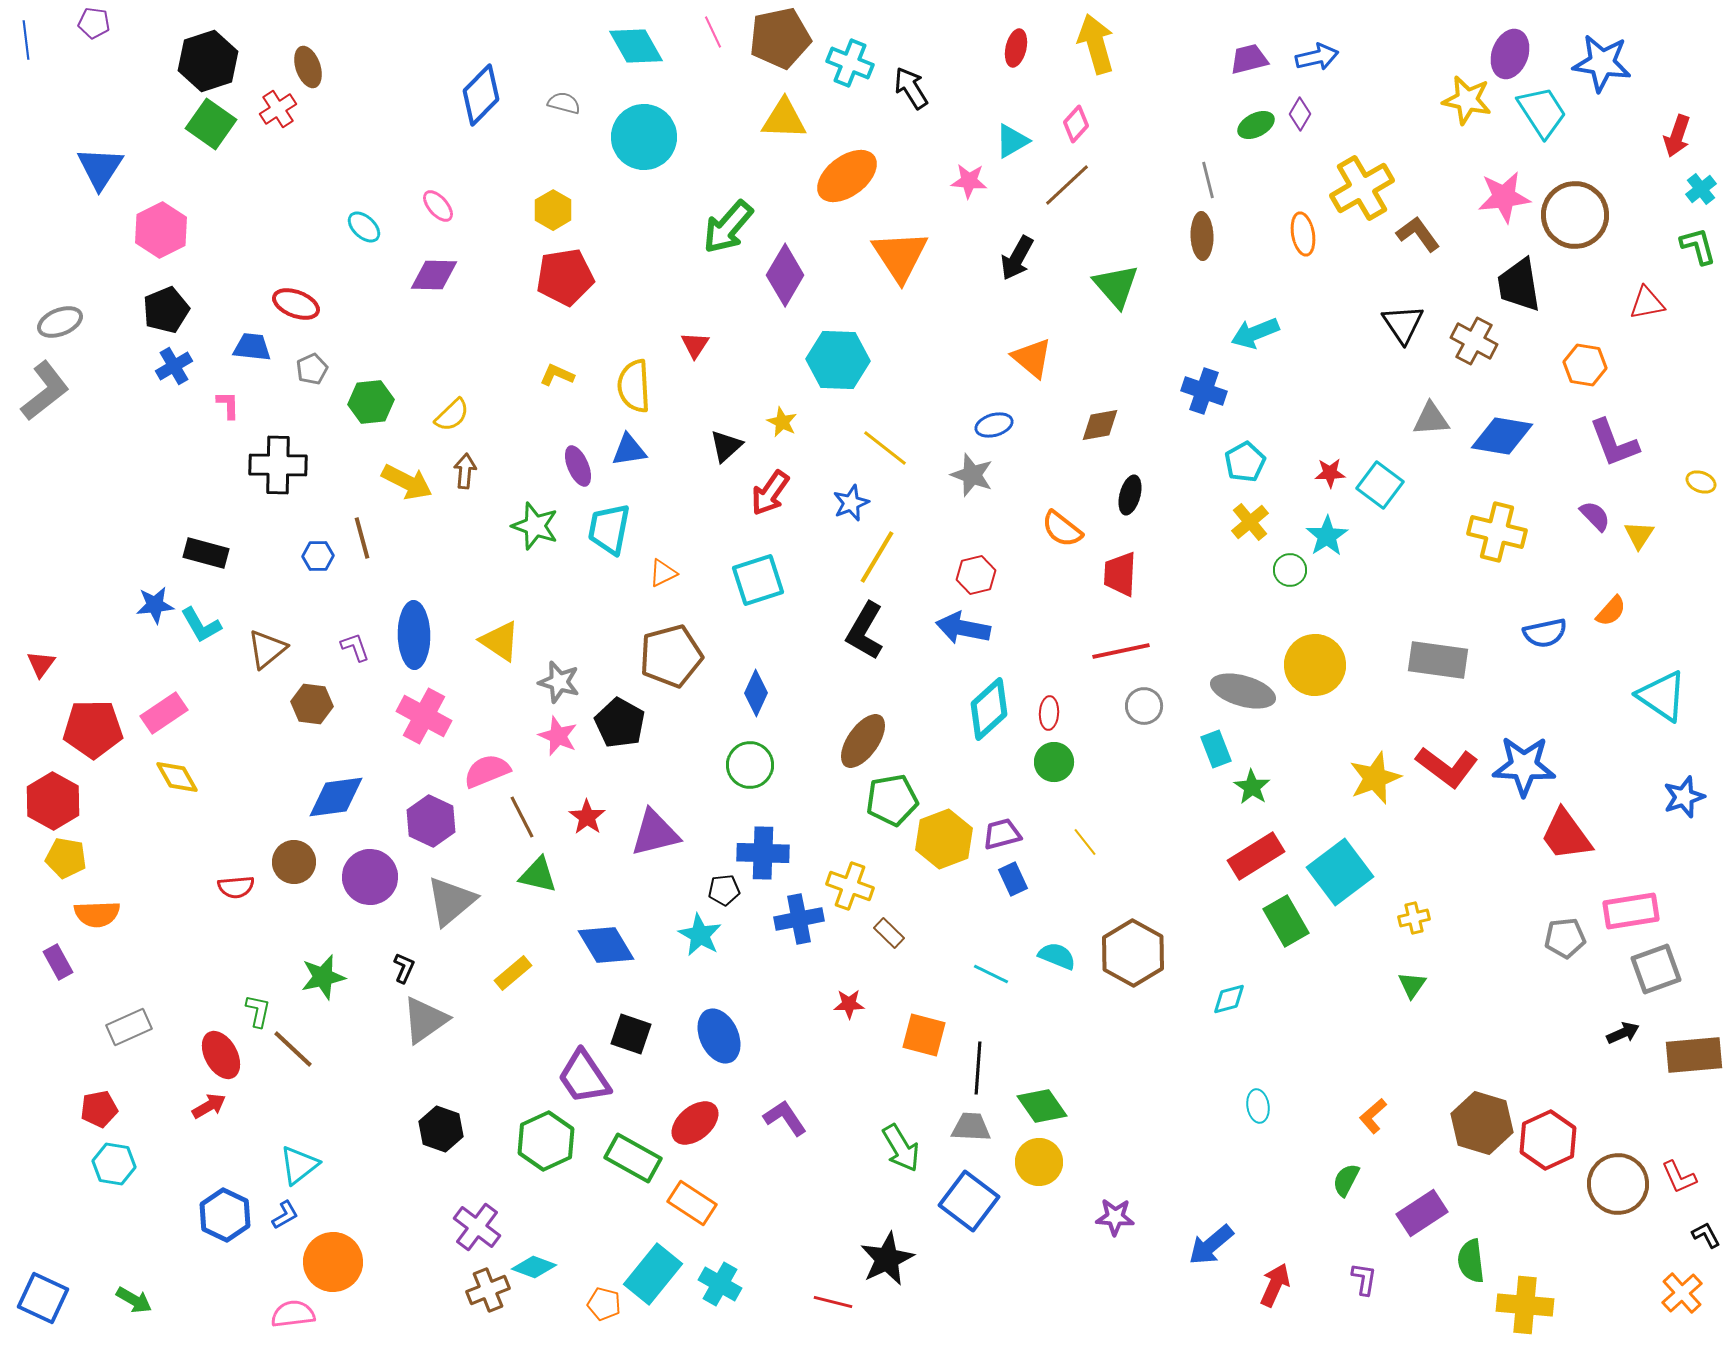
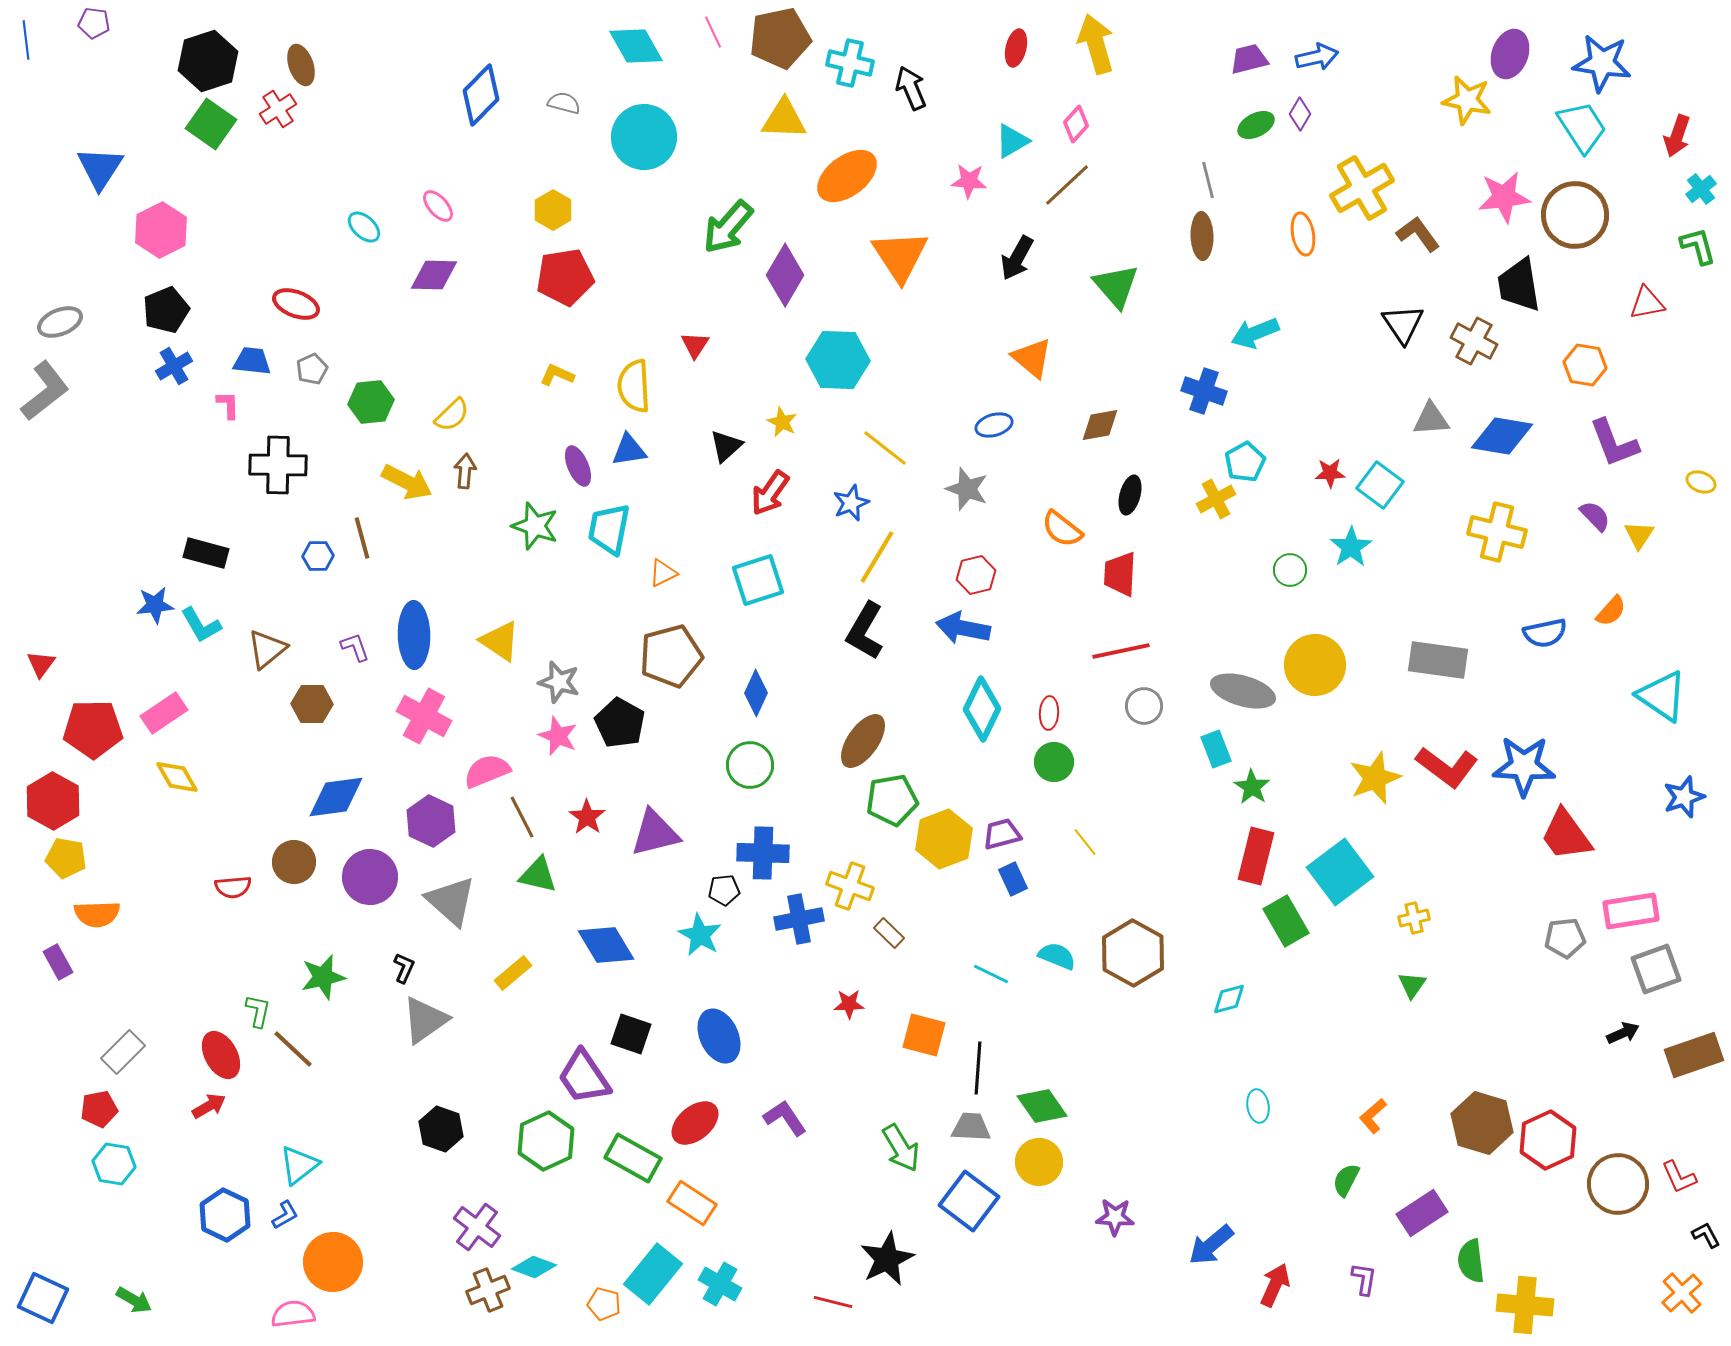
cyan cross at (850, 63): rotated 9 degrees counterclockwise
brown ellipse at (308, 67): moved 7 px left, 2 px up
black arrow at (911, 88): rotated 9 degrees clockwise
cyan trapezoid at (1542, 112): moved 40 px right, 15 px down
blue trapezoid at (252, 347): moved 14 px down
gray star at (972, 475): moved 5 px left, 14 px down
yellow cross at (1250, 522): moved 34 px left, 23 px up; rotated 12 degrees clockwise
cyan star at (1327, 536): moved 24 px right, 11 px down
brown hexagon at (312, 704): rotated 6 degrees counterclockwise
cyan diamond at (989, 709): moved 7 px left; rotated 22 degrees counterclockwise
red rectangle at (1256, 856): rotated 44 degrees counterclockwise
red semicircle at (236, 887): moved 3 px left
gray triangle at (451, 901): rotated 38 degrees counterclockwise
gray rectangle at (129, 1027): moved 6 px left, 25 px down; rotated 21 degrees counterclockwise
brown rectangle at (1694, 1055): rotated 14 degrees counterclockwise
